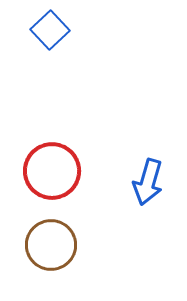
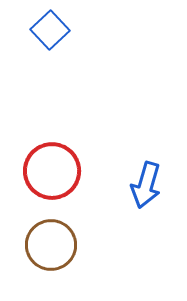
blue arrow: moved 2 px left, 3 px down
